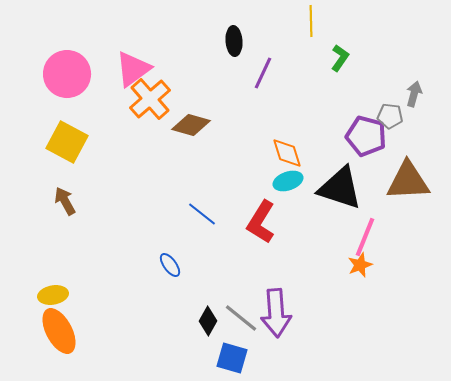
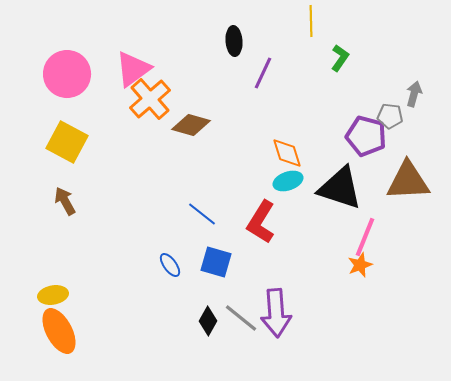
blue square: moved 16 px left, 96 px up
